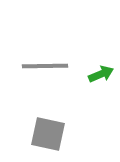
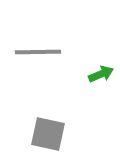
gray line: moved 7 px left, 14 px up
